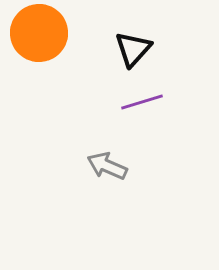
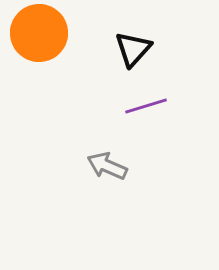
purple line: moved 4 px right, 4 px down
